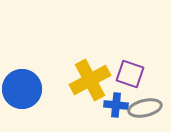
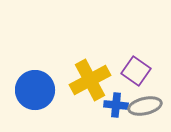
purple square: moved 6 px right, 3 px up; rotated 16 degrees clockwise
blue circle: moved 13 px right, 1 px down
gray ellipse: moved 2 px up
